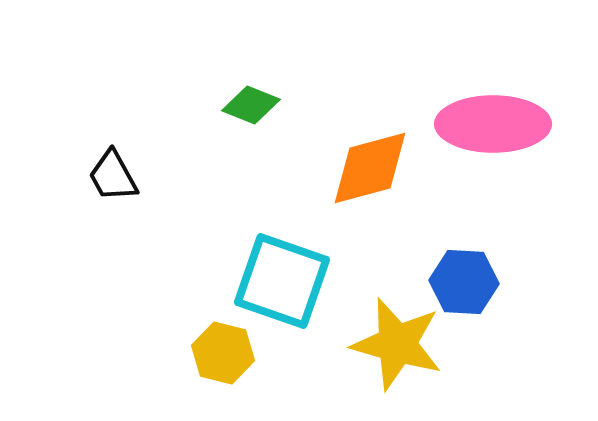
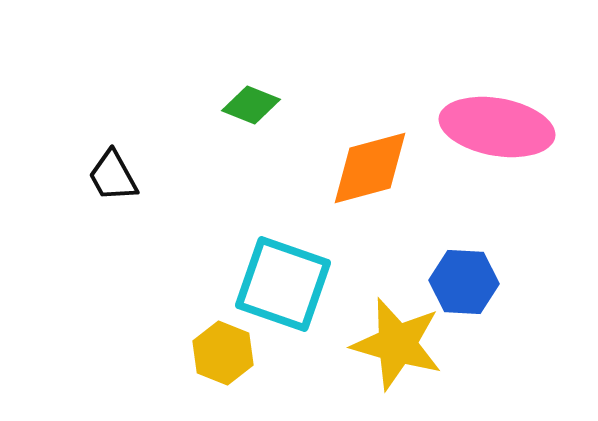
pink ellipse: moved 4 px right, 3 px down; rotated 10 degrees clockwise
cyan square: moved 1 px right, 3 px down
yellow hexagon: rotated 8 degrees clockwise
